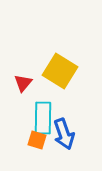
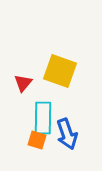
yellow square: rotated 12 degrees counterclockwise
blue arrow: moved 3 px right
